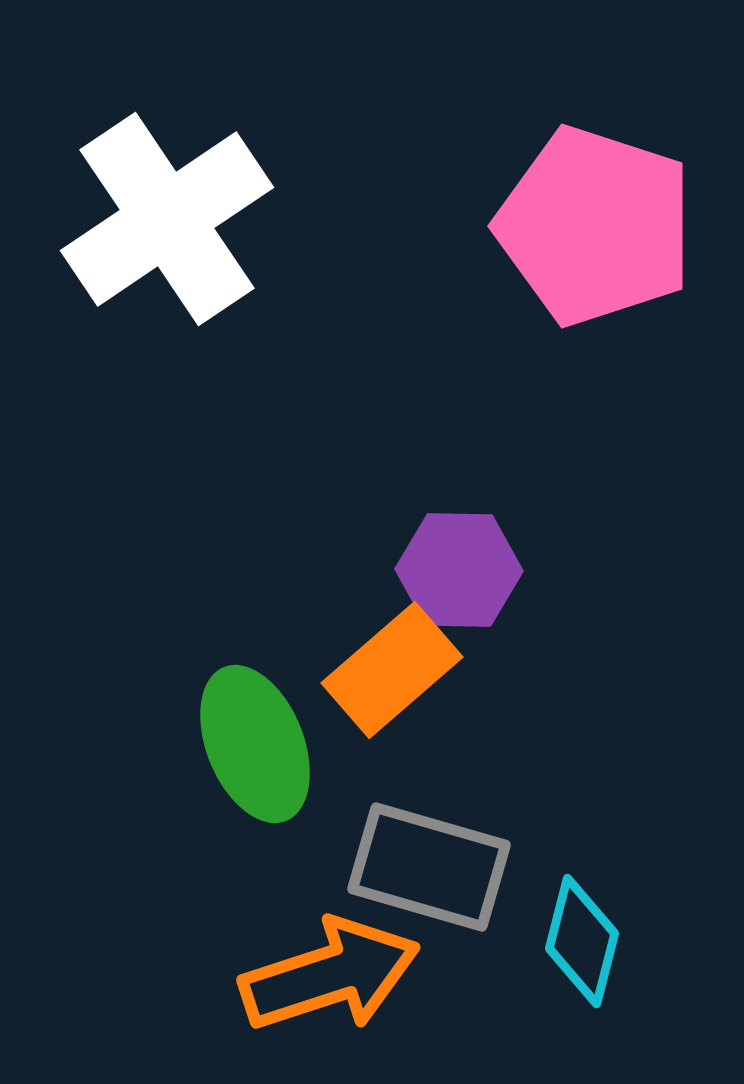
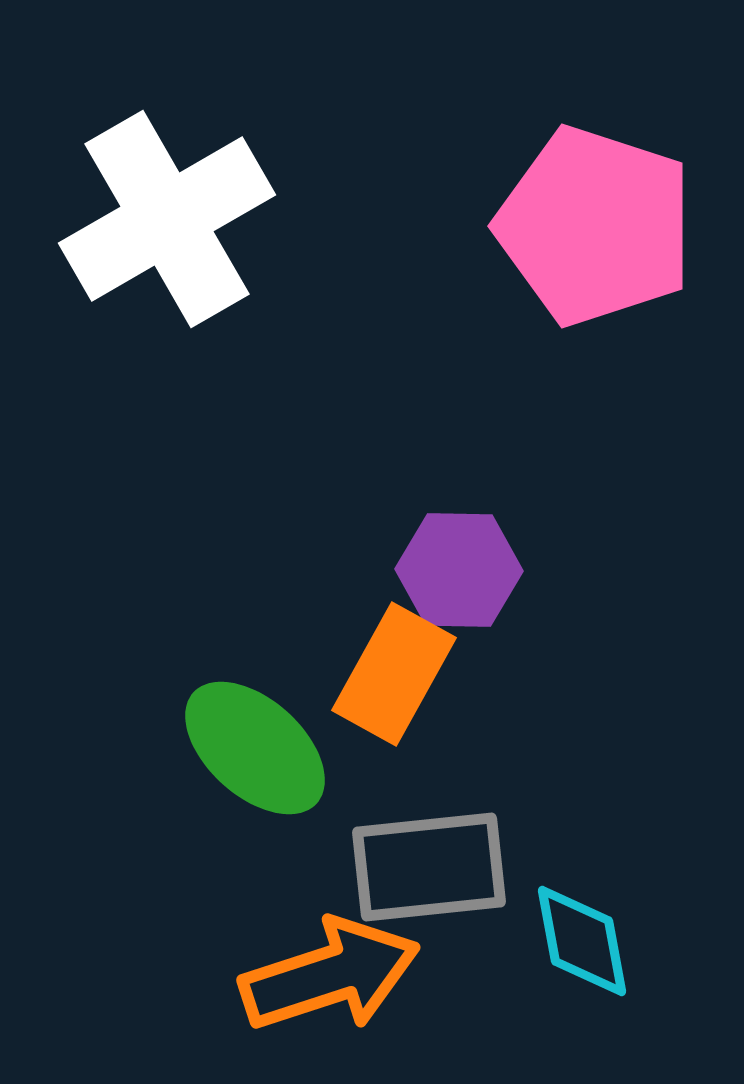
white cross: rotated 4 degrees clockwise
orange rectangle: moved 2 px right, 4 px down; rotated 20 degrees counterclockwise
green ellipse: moved 4 px down; rotated 26 degrees counterclockwise
gray rectangle: rotated 22 degrees counterclockwise
cyan diamond: rotated 25 degrees counterclockwise
